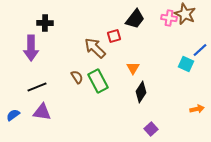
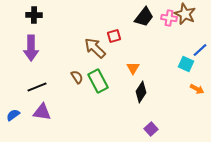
black trapezoid: moved 9 px right, 2 px up
black cross: moved 11 px left, 8 px up
orange arrow: moved 20 px up; rotated 40 degrees clockwise
